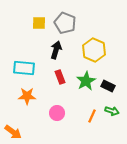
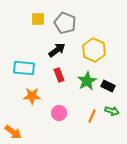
yellow square: moved 1 px left, 4 px up
black arrow: moved 1 px right; rotated 36 degrees clockwise
red rectangle: moved 1 px left, 2 px up
green star: moved 1 px right
orange star: moved 5 px right
pink circle: moved 2 px right
